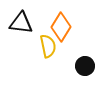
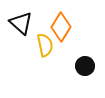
black triangle: rotated 35 degrees clockwise
yellow semicircle: moved 3 px left, 1 px up
